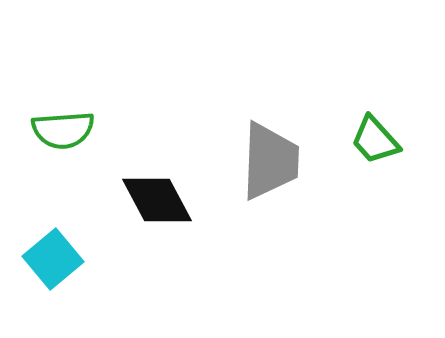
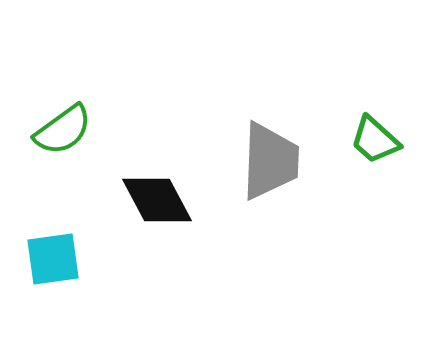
green semicircle: rotated 32 degrees counterclockwise
green trapezoid: rotated 6 degrees counterclockwise
cyan square: rotated 32 degrees clockwise
